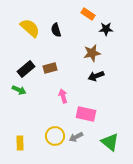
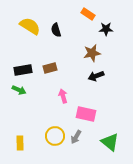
yellow semicircle: moved 2 px up; rotated 10 degrees counterclockwise
black rectangle: moved 3 px left, 1 px down; rotated 30 degrees clockwise
gray arrow: rotated 32 degrees counterclockwise
